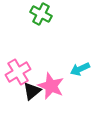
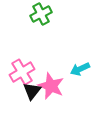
green cross: rotated 35 degrees clockwise
pink cross: moved 4 px right
black triangle: rotated 12 degrees counterclockwise
